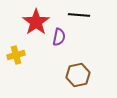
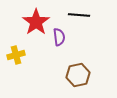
purple semicircle: rotated 18 degrees counterclockwise
